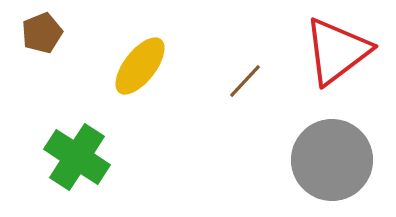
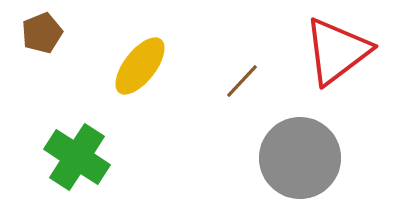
brown line: moved 3 px left
gray circle: moved 32 px left, 2 px up
